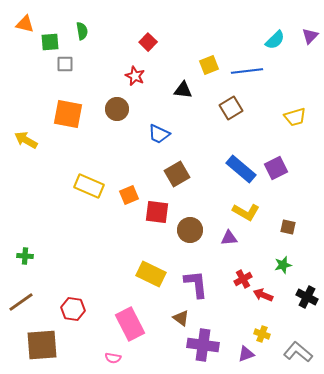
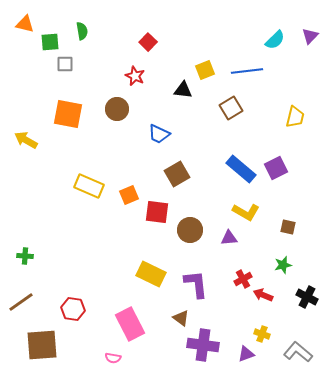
yellow square at (209, 65): moved 4 px left, 5 px down
yellow trapezoid at (295, 117): rotated 60 degrees counterclockwise
